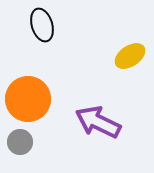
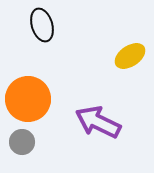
gray circle: moved 2 px right
